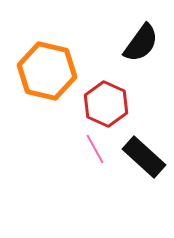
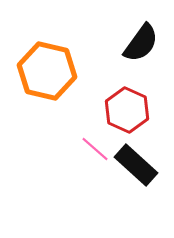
red hexagon: moved 21 px right, 6 px down
pink line: rotated 20 degrees counterclockwise
black rectangle: moved 8 px left, 8 px down
